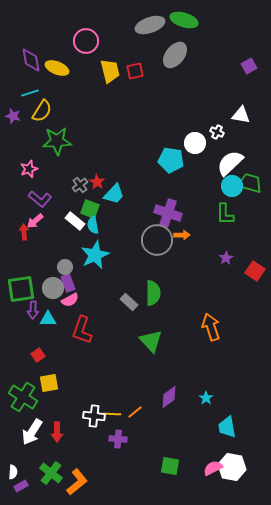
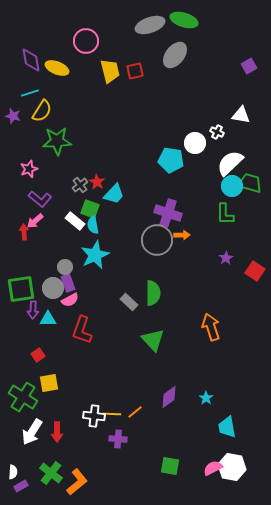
green triangle at (151, 341): moved 2 px right, 1 px up
